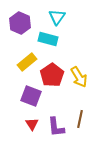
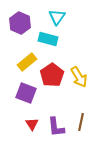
purple square: moved 5 px left, 3 px up
brown line: moved 1 px right, 3 px down
